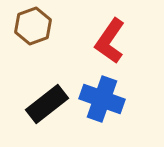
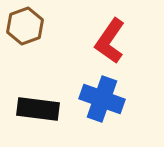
brown hexagon: moved 8 px left
black rectangle: moved 9 px left, 5 px down; rotated 45 degrees clockwise
